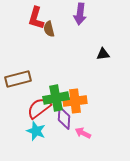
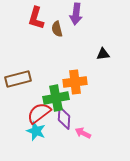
purple arrow: moved 4 px left
brown semicircle: moved 8 px right
orange cross: moved 19 px up
red semicircle: moved 5 px down
